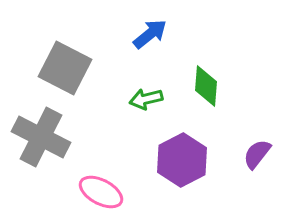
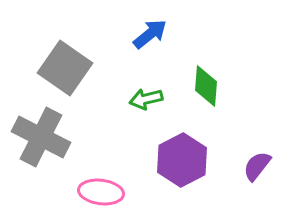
gray square: rotated 8 degrees clockwise
purple semicircle: moved 12 px down
pink ellipse: rotated 21 degrees counterclockwise
